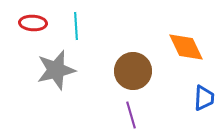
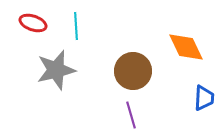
red ellipse: rotated 16 degrees clockwise
